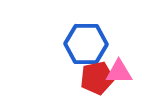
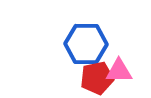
pink triangle: moved 1 px up
